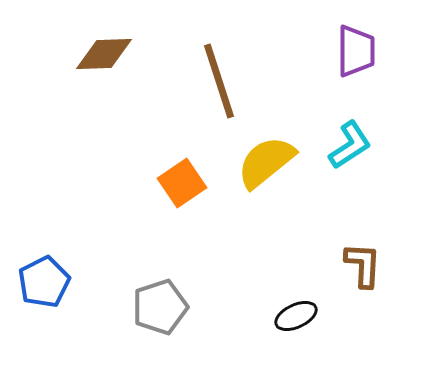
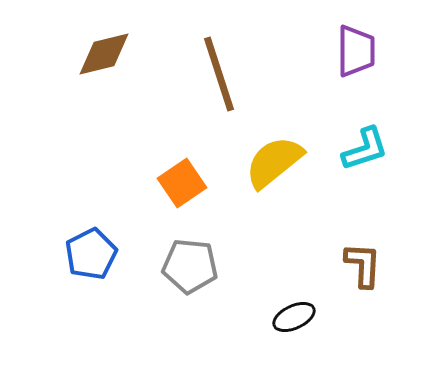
brown diamond: rotated 12 degrees counterclockwise
brown line: moved 7 px up
cyan L-shape: moved 15 px right, 4 px down; rotated 15 degrees clockwise
yellow semicircle: moved 8 px right
blue pentagon: moved 47 px right, 28 px up
gray pentagon: moved 30 px right, 41 px up; rotated 24 degrees clockwise
black ellipse: moved 2 px left, 1 px down
